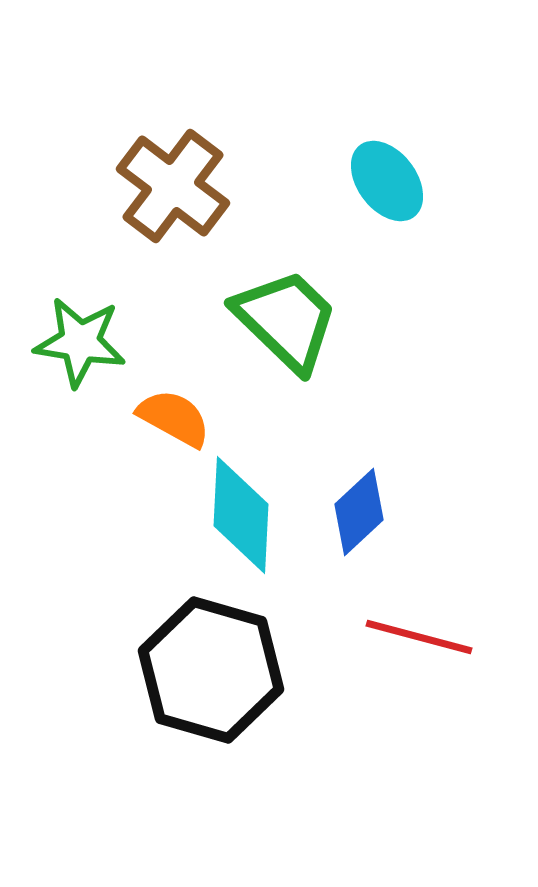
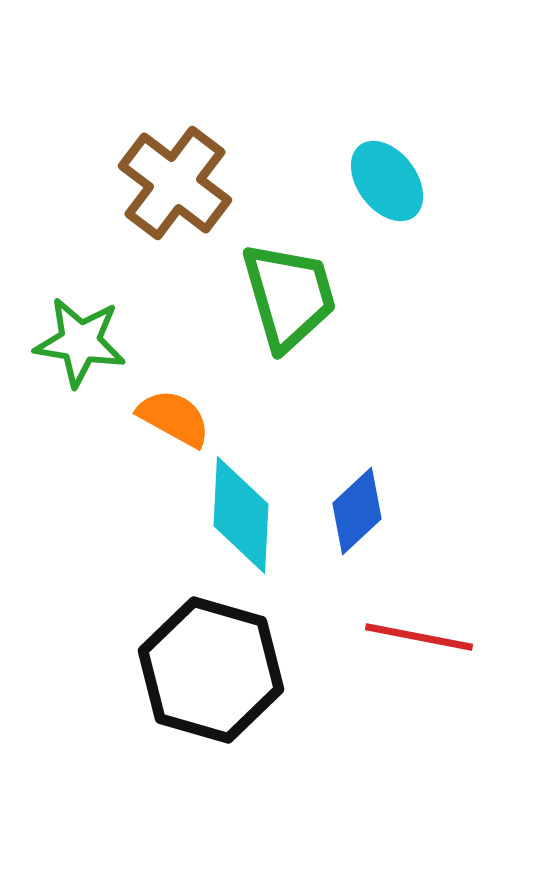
brown cross: moved 2 px right, 3 px up
green trapezoid: moved 3 px right, 24 px up; rotated 30 degrees clockwise
blue diamond: moved 2 px left, 1 px up
red line: rotated 4 degrees counterclockwise
